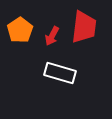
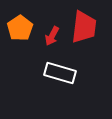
orange pentagon: moved 2 px up
